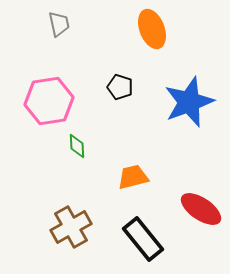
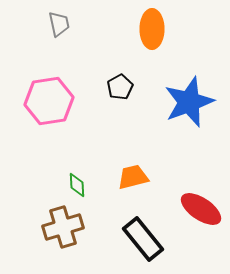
orange ellipse: rotated 21 degrees clockwise
black pentagon: rotated 25 degrees clockwise
green diamond: moved 39 px down
brown cross: moved 8 px left; rotated 12 degrees clockwise
